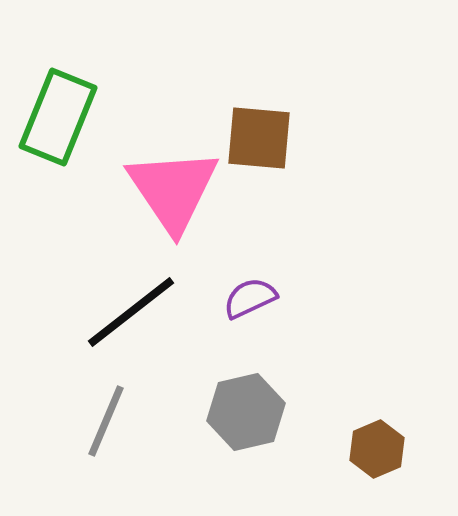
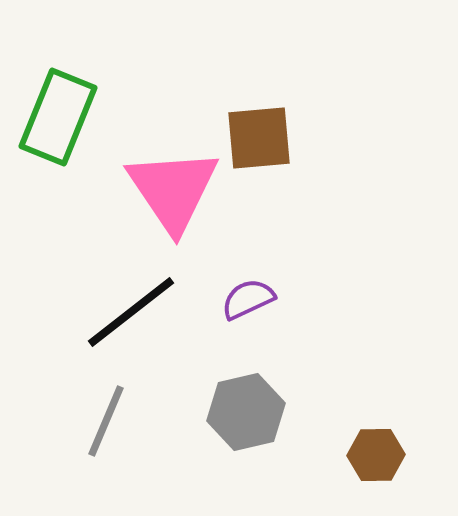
brown square: rotated 10 degrees counterclockwise
purple semicircle: moved 2 px left, 1 px down
brown hexagon: moved 1 px left, 6 px down; rotated 22 degrees clockwise
